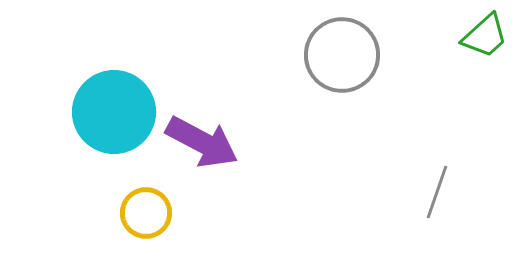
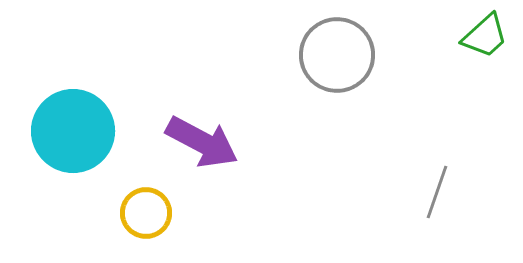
gray circle: moved 5 px left
cyan circle: moved 41 px left, 19 px down
